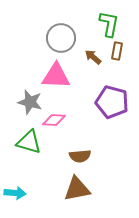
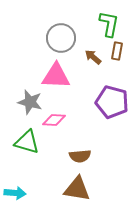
green triangle: moved 2 px left
brown triangle: rotated 20 degrees clockwise
